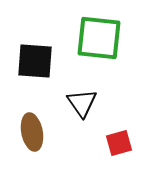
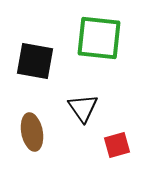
black square: rotated 6 degrees clockwise
black triangle: moved 1 px right, 5 px down
red square: moved 2 px left, 2 px down
